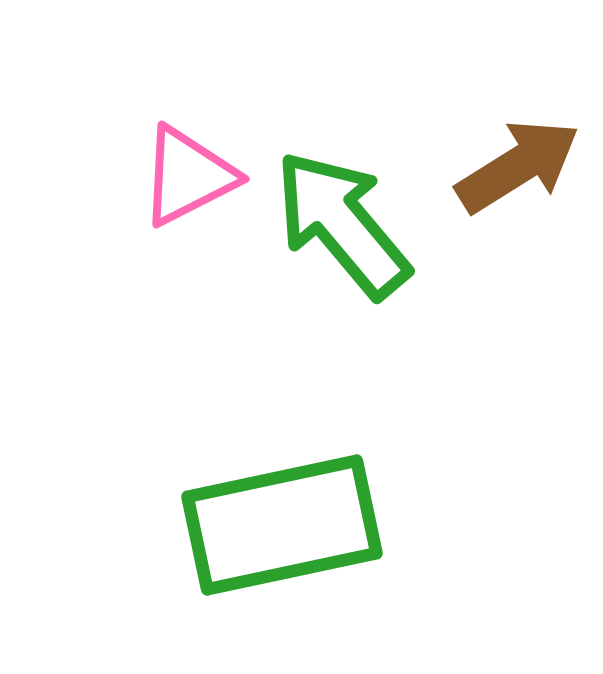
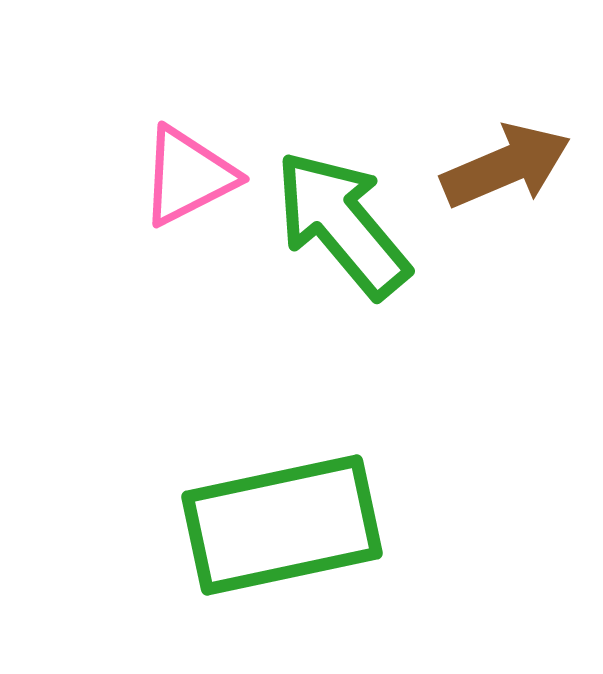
brown arrow: moved 12 px left; rotated 9 degrees clockwise
